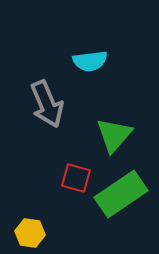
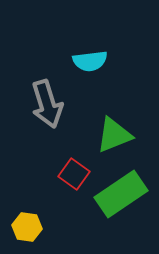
gray arrow: rotated 6 degrees clockwise
green triangle: rotated 27 degrees clockwise
red square: moved 2 px left, 4 px up; rotated 20 degrees clockwise
yellow hexagon: moved 3 px left, 6 px up
